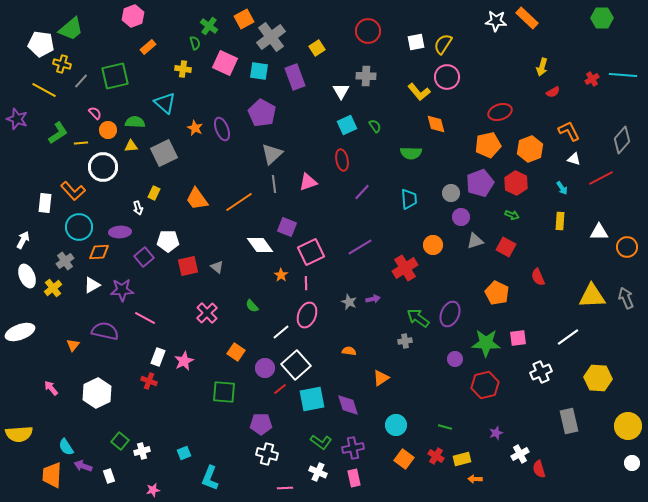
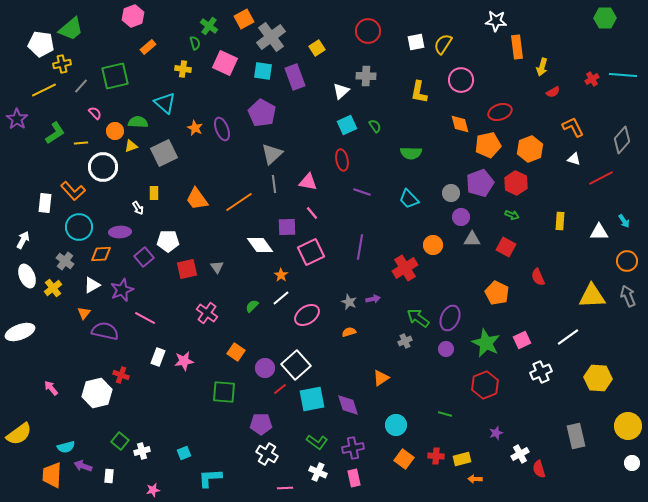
orange rectangle at (527, 18): moved 10 px left, 29 px down; rotated 40 degrees clockwise
green hexagon at (602, 18): moved 3 px right
yellow cross at (62, 64): rotated 30 degrees counterclockwise
cyan square at (259, 71): moved 4 px right
pink circle at (447, 77): moved 14 px right, 3 px down
gray line at (81, 81): moved 5 px down
yellow line at (44, 90): rotated 55 degrees counterclockwise
white triangle at (341, 91): rotated 18 degrees clockwise
yellow L-shape at (419, 92): rotated 50 degrees clockwise
purple star at (17, 119): rotated 15 degrees clockwise
green semicircle at (135, 122): moved 3 px right
orange diamond at (436, 124): moved 24 px right
orange circle at (108, 130): moved 7 px right, 1 px down
orange L-shape at (569, 131): moved 4 px right, 4 px up
green L-shape at (58, 133): moved 3 px left
yellow triangle at (131, 146): rotated 16 degrees counterclockwise
pink triangle at (308, 182): rotated 30 degrees clockwise
cyan arrow at (562, 188): moved 62 px right, 33 px down
purple line at (362, 192): rotated 66 degrees clockwise
yellow rectangle at (154, 193): rotated 24 degrees counterclockwise
cyan trapezoid at (409, 199): rotated 140 degrees clockwise
white arrow at (138, 208): rotated 16 degrees counterclockwise
purple square at (287, 227): rotated 24 degrees counterclockwise
gray triangle at (475, 241): moved 3 px left, 2 px up; rotated 18 degrees clockwise
purple line at (360, 247): rotated 50 degrees counterclockwise
orange circle at (627, 247): moved 14 px down
orange diamond at (99, 252): moved 2 px right, 2 px down
gray cross at (65, 261): rotated 18 degrees counterclockwise
red square at (188, 266): moved 1 px left, 3 px down
gray triangle at (217, 267): rotated 16 degrees clockwise
pink line at (306, 283): moved 6 px right, 70 px up; rotated 40 degrees counterclockwise
purple star at (122, 290): rotated 20 degrees counterclockwise
gray arrow at (626, 298): moved 2 px right, 2 px up
green semicircle at (252, 306): rotated 88 degrees clockwise
pink cross at (207, 313): rotated 10 degrees counterclockwise
purple ellipse at (450, 314): moved 4 px down
pink ellipse at (307, 315): rotated 35 degrees clockwise
white line at (281, 332): moved 34 px up
pink square at (518, 338): moved 4 px right, 2 px down; rotated 18 degrees counterclockwise
gray cross at (405, 341): rotated 16 degrees counterclockwise
green star at (486, 343): rotated 24 degrees clockwise
orange triangle at (73, 345): moved 11 px right, 32 px up
orange semicircle at (349, 351): moved 19 px up; rotated 24 degrees counterclockwise
purple circle at (455, 359): moved 9 px left, 10 px up
pink star at (184, 361): rotated 18 degrees clockwise
red cross at (149, 381): moved 28 px left, 6 px up
red hexagon at (485, 385): rotated 8 degrees counterclockwise
white hexagon at (97, 393): rotated 12 degrees clockwise
gray rectangle at (569, 421): moved 7 px right, 15 px down
green line at (445, 427): moved 13 px up
yellow semicircle at (19, 434): rotated 32 degrees counterclockwise
green L-shape at (321, 442): moved 4 px left
cyan semicircle at (66, 447): rotated 72 degrees counterclockwise
white cross at (267, 454): rotated 15 degrees clockwise
red cross at (436, 456): rotated 28 degrees counterclockwise
white rectangle at (109, 476): rotated 24 degrees clockwise
cyan L-shape at (210, 478): rotated 65 degrees clockwise
